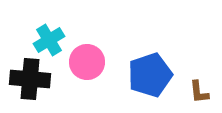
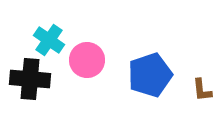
cyan cross: rotated 24 degrees counterclockwise
pink circle: moved 2 px up
brown L-shape: moved 3 px right, 2 px up
